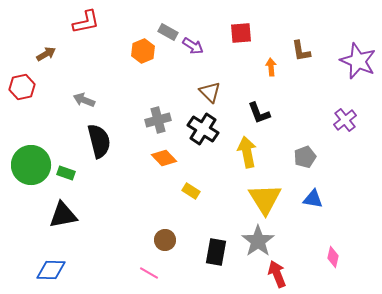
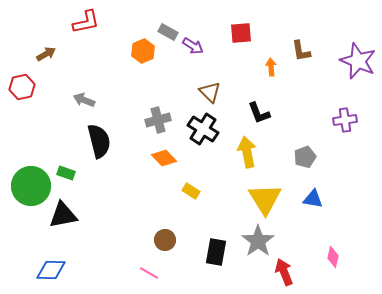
purple cross: rotated 30 degrees clockwise
green circle: moved 21 px down
red arrow: moved 7 px right, 2 px up
